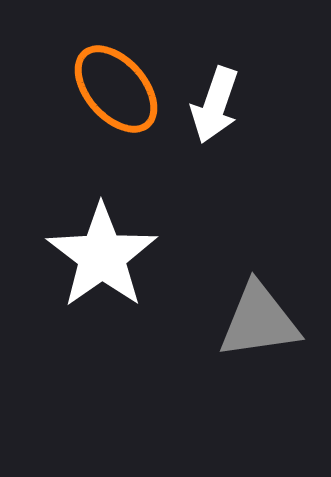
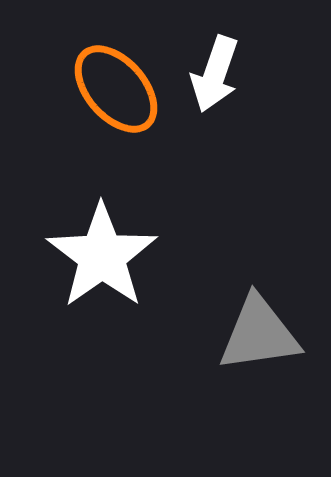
white arrow: moved 31 px up
gray triangle: moved 13 px down
